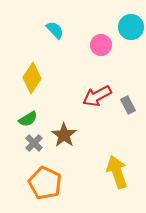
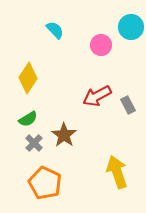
yellow diamond: moved 4 px left
